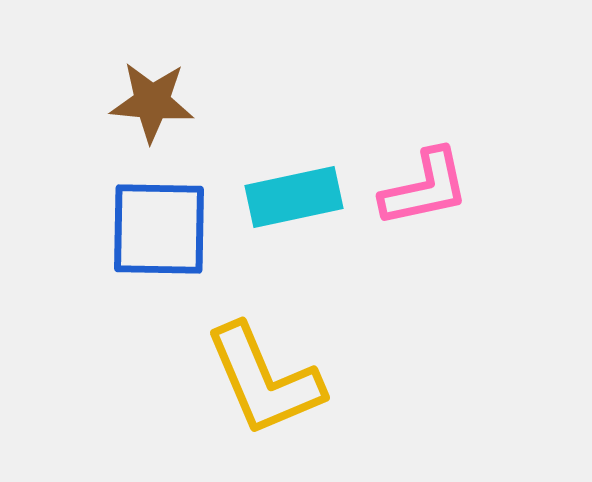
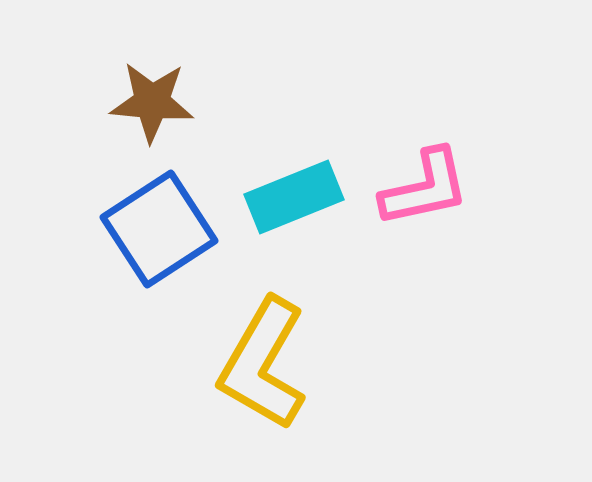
cyan rectangle: rotated 10 degrees counterclockwise
blue square: rotated 34 degrees counterclockwise
yellow L-shape: moved 1 px left, 16 px up; rotated 53 degrees clockwise
